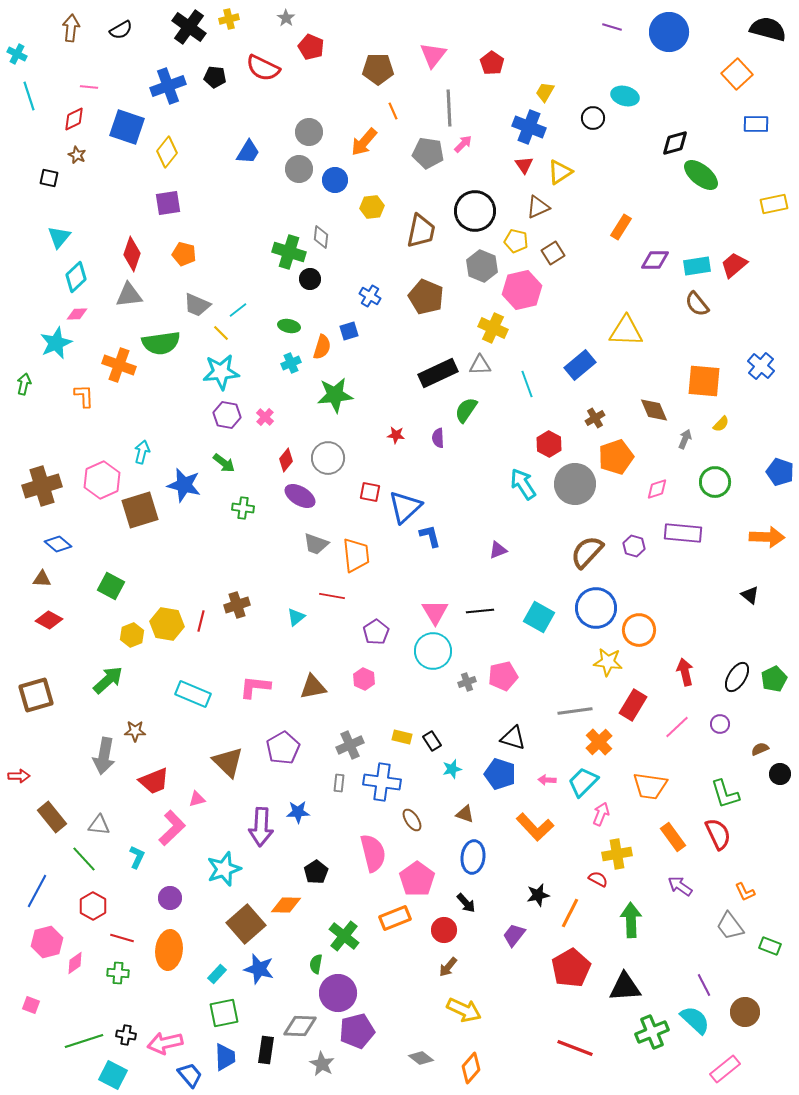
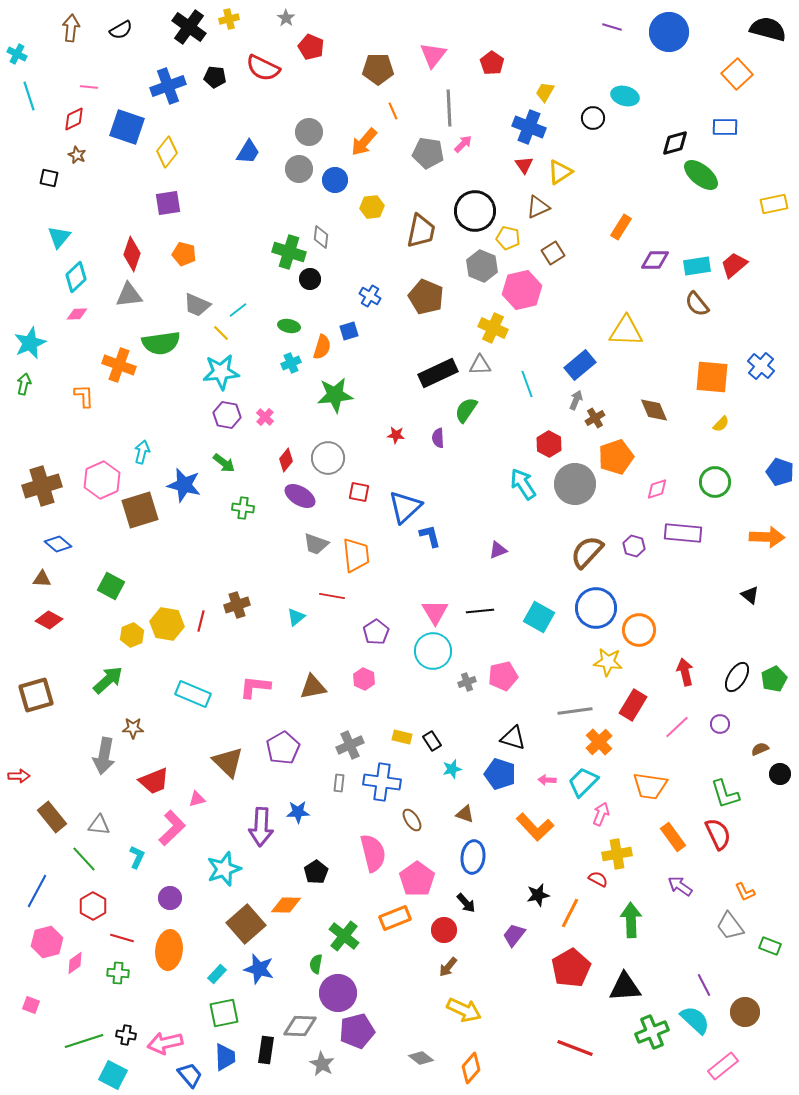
blue rectangle at (756, 124): moved 31 px left, 3 px down
yellow pentagon at (516, 241): moved 8 px left, 3 px up
cyan star at (56, 343): moved 26 px left
orange square at (704, 381): moved 8 px right, 4 px up
gray arrow at (685, 439): moved 109 px left, 39 px up
red square at (370, 492): moved 11 px left
brown star at (135, 731): moved 2 px left, 3 px up
pink rectangle at (725, 1069): moved 2 px left, 3 px up
